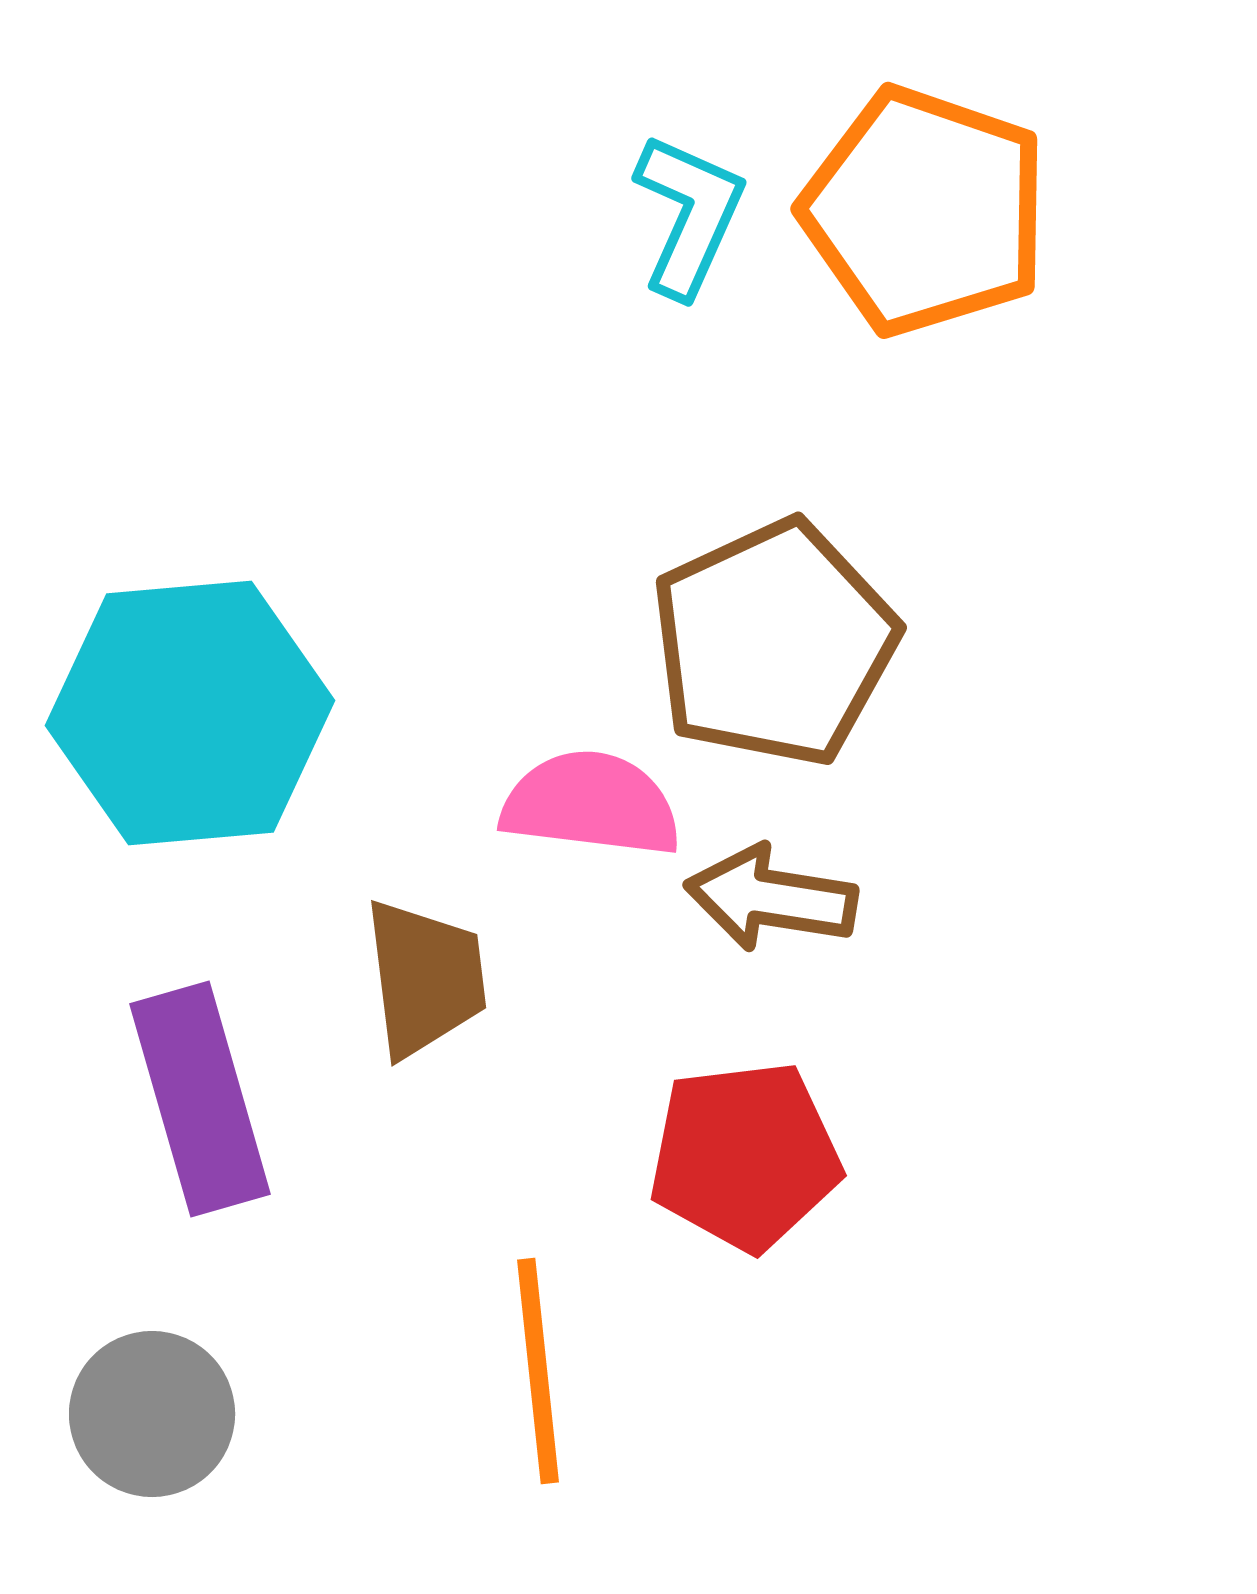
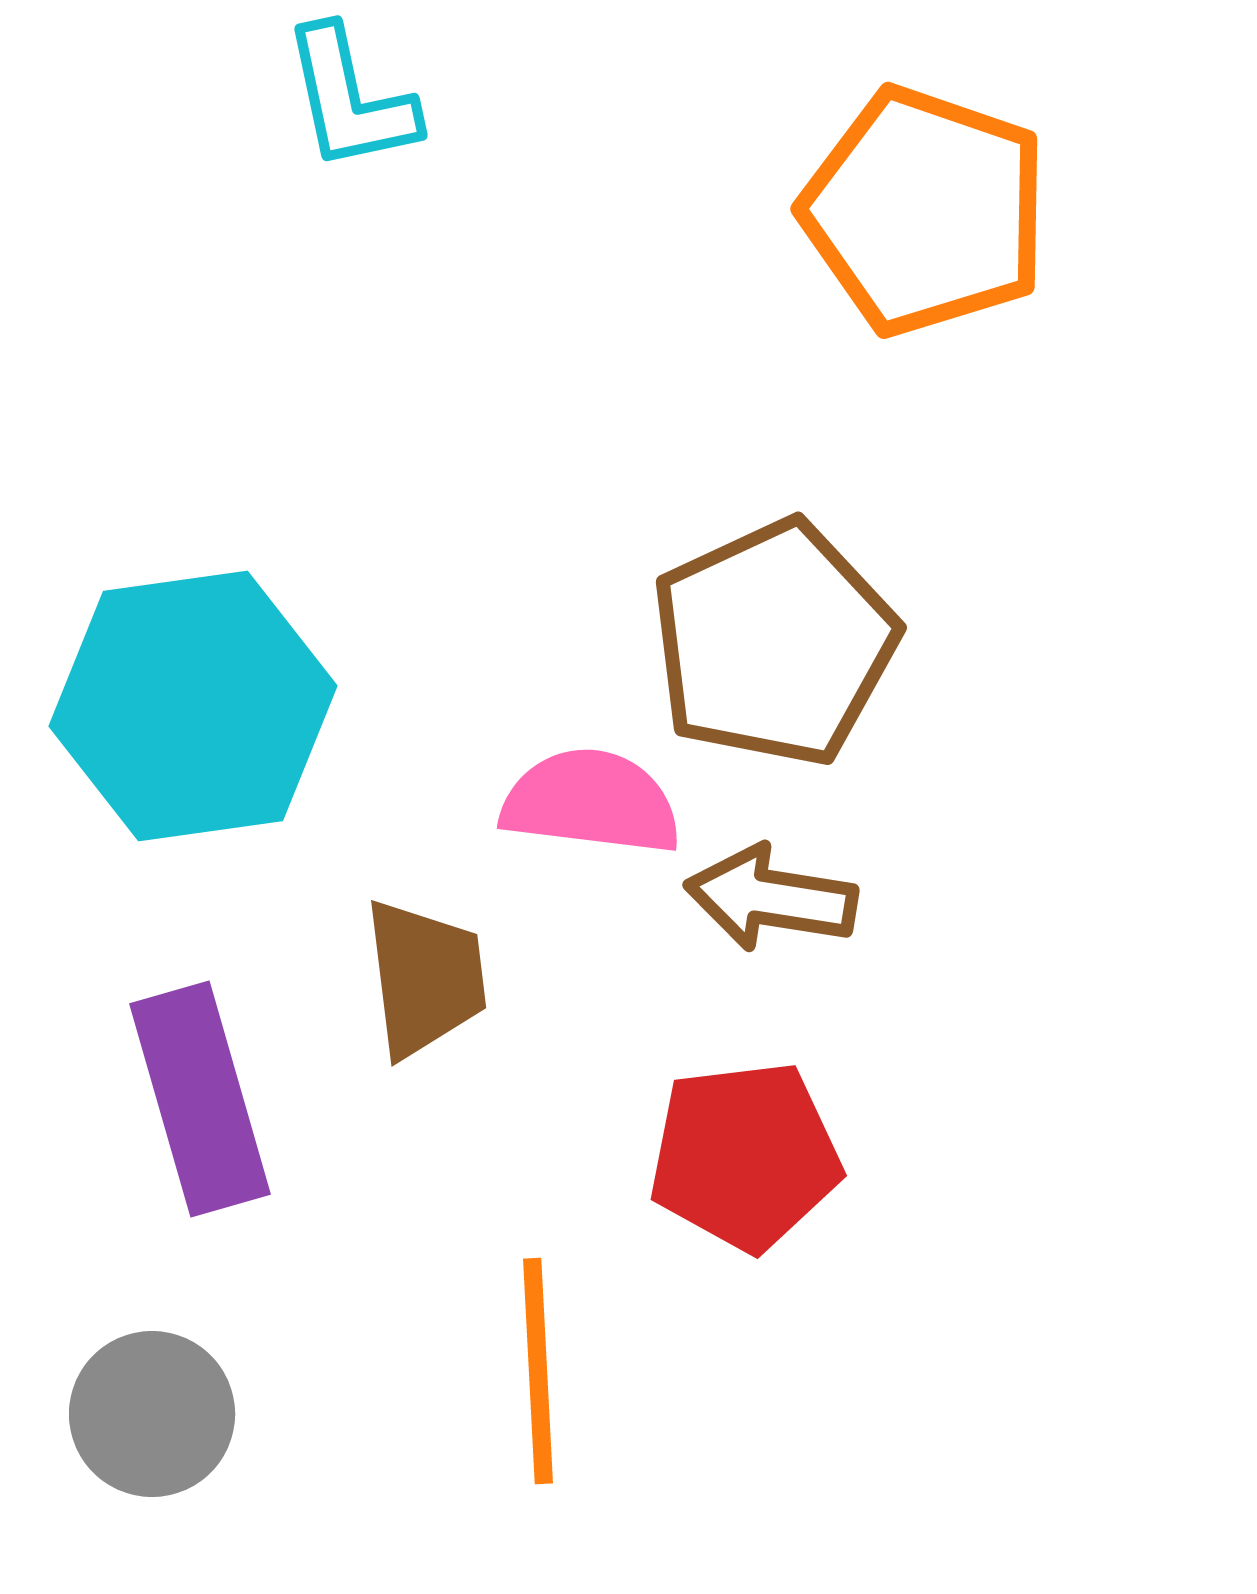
cyan L-shape: moved 339 px left, 116 px up; rotated 144 degrees clockwise
cyan hexagon: moved 3 px right, 7 px up; rotated 3 degrees counterclockwise
pink semicircle: moved 2 px up
orange line: rotated 3 degrees clockwise
